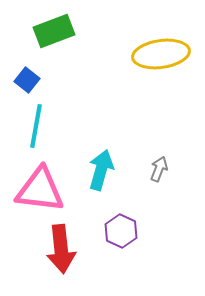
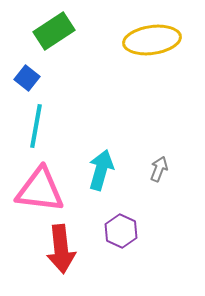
green rectangle: rotated 12 degrees counterclockwise
yellow ellipse: moved 9 px left, 14 px up
blue square: moved 2 px up
